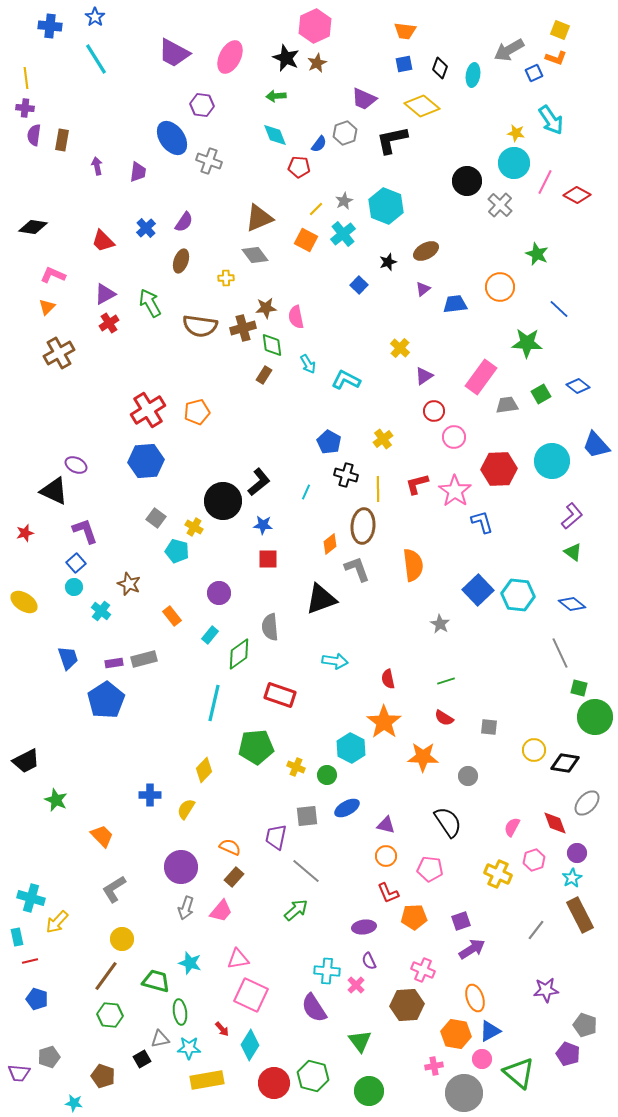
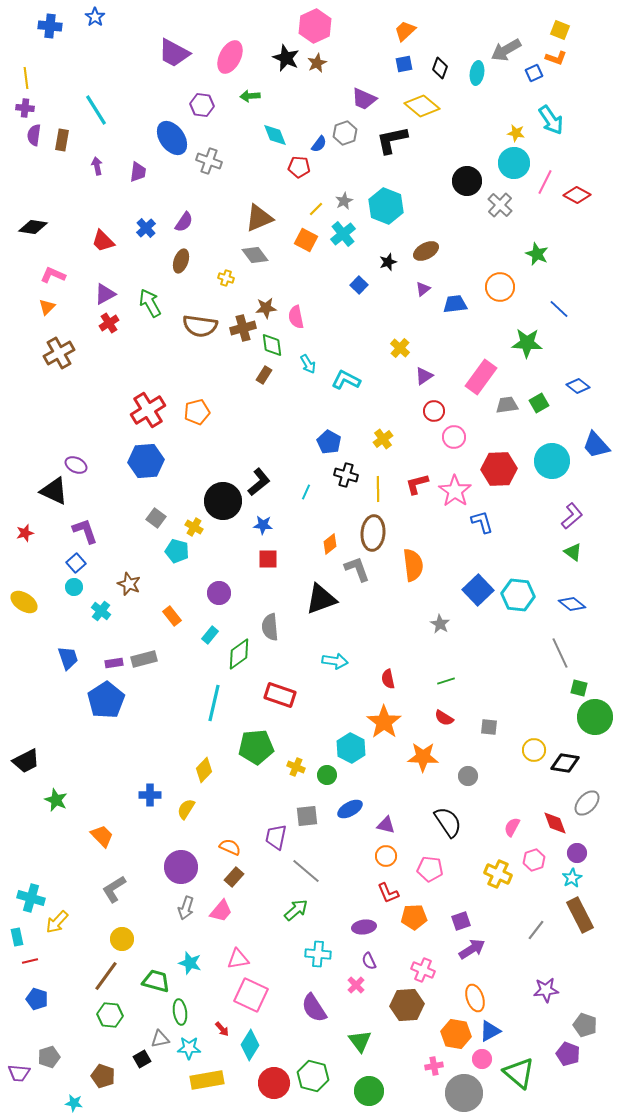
orange trapezoid at (405, 31): rotated 130 degrees clockwise
gray arrow at (509, 50): moved 3 px left
cyan line at (96, 59): moved 51 px down
cyan ellipse at (473, 75): moved 4 px right, 2 px up
green arrow at (276, 96): moved 26 px left
yellow cross at (226, 278): rotated 21 degrees clockwise
green square at (541, 394): moved 2 px left, 9 px down
brown ellipse at (363, 526): moved 10 px right, 7 px down
blue ellipse at (347, 808): moved 3 px right, 1 px down
cyan cross at (327, 971): moved 9 px left, 17 px up
